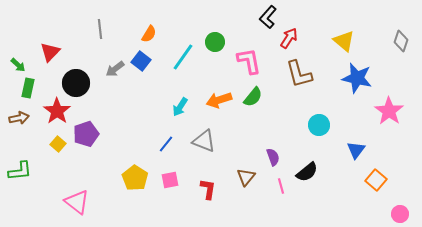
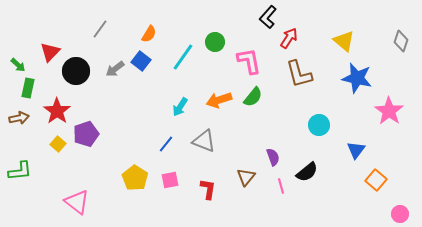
gray line: rotated 42 degrees clockwise
black circle: moved 12 px up
